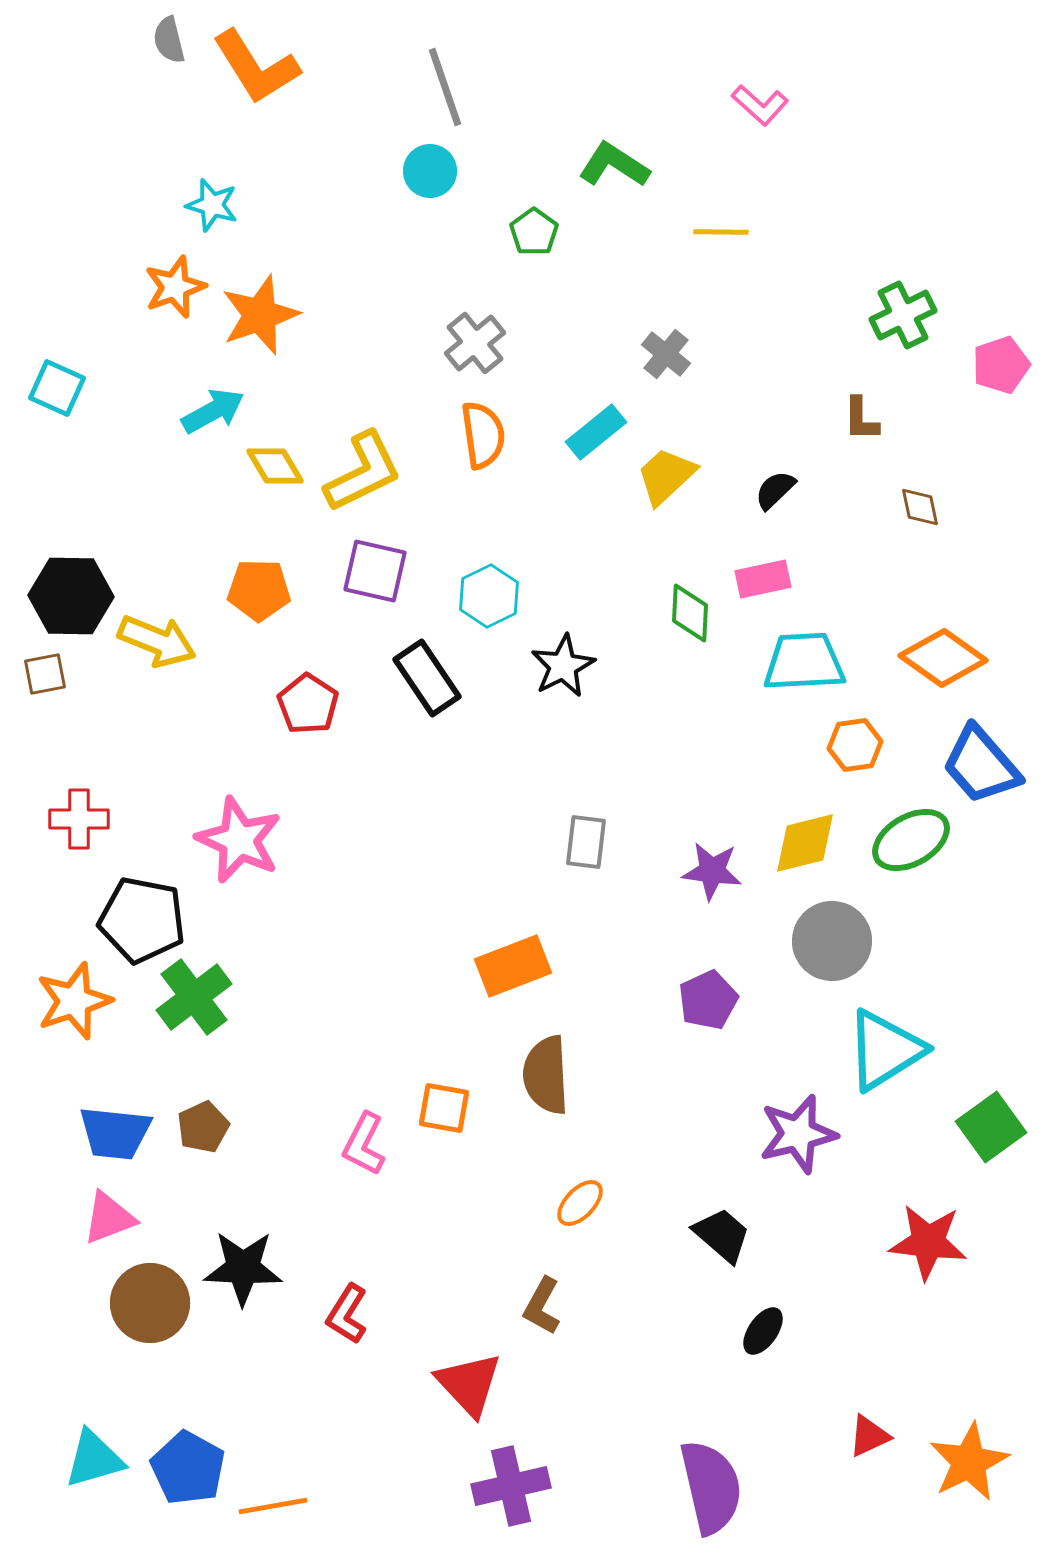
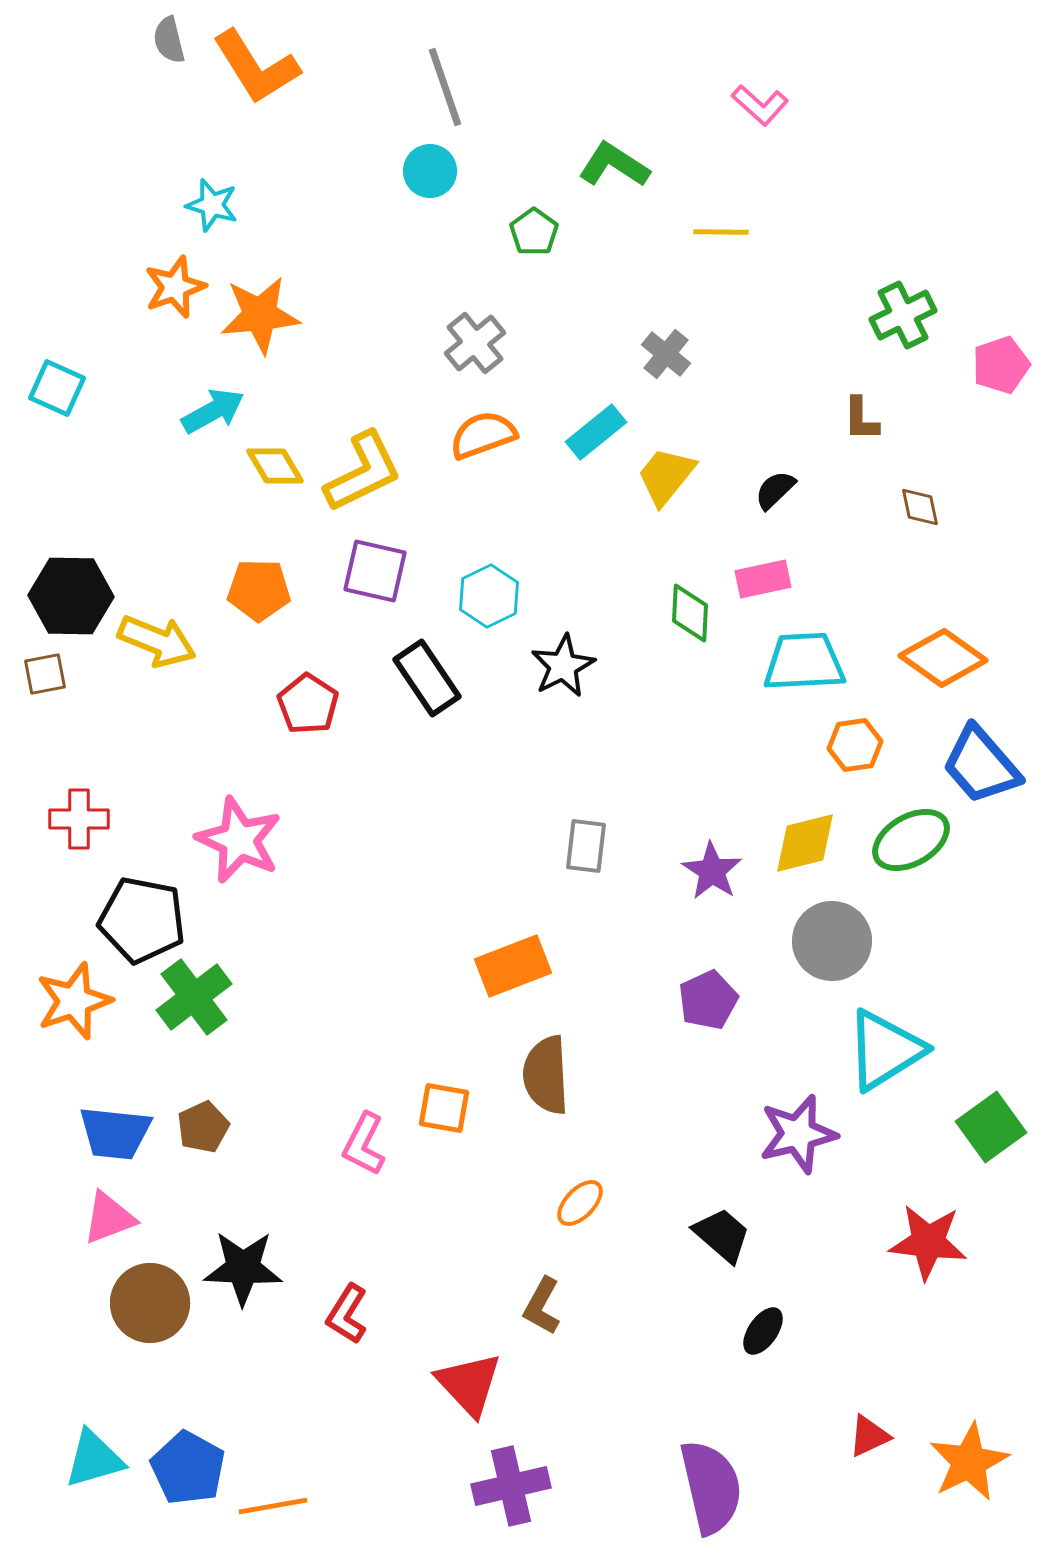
orange star at (260, 315): rotated 14 degrees clockwise
orange semicircle at (483, 435): rotated 102 degrees counterclockwise
yellow trapezoid at (666, 476): rotated 8 degrees counterclockwise
gray rectangle at (586, 842): moved 4 px down
purple star at (712, 871): rotated 26 degrees clockwise
